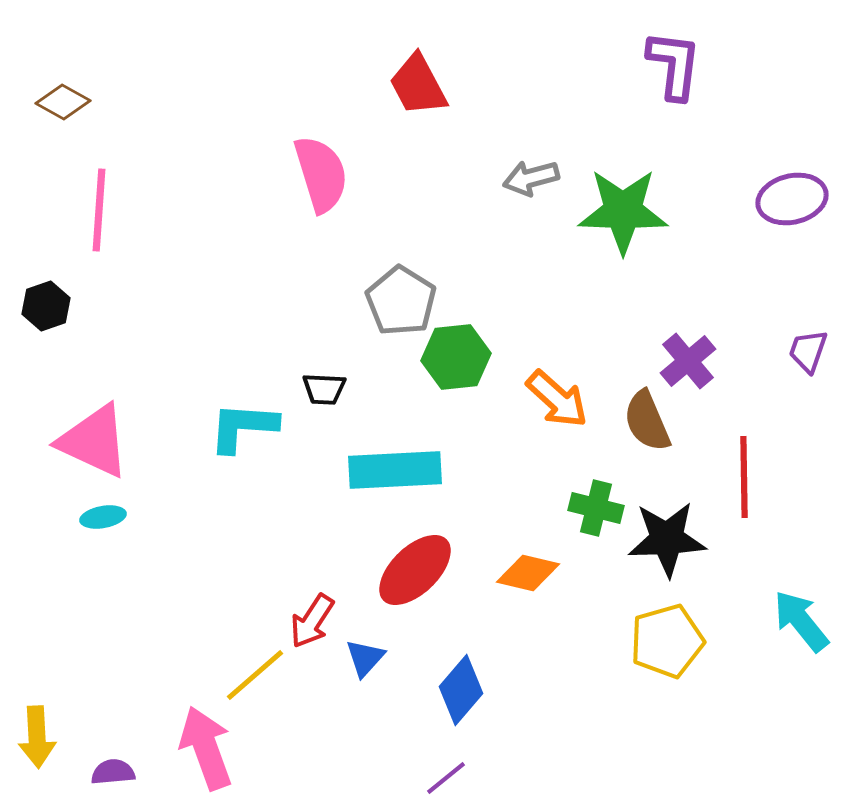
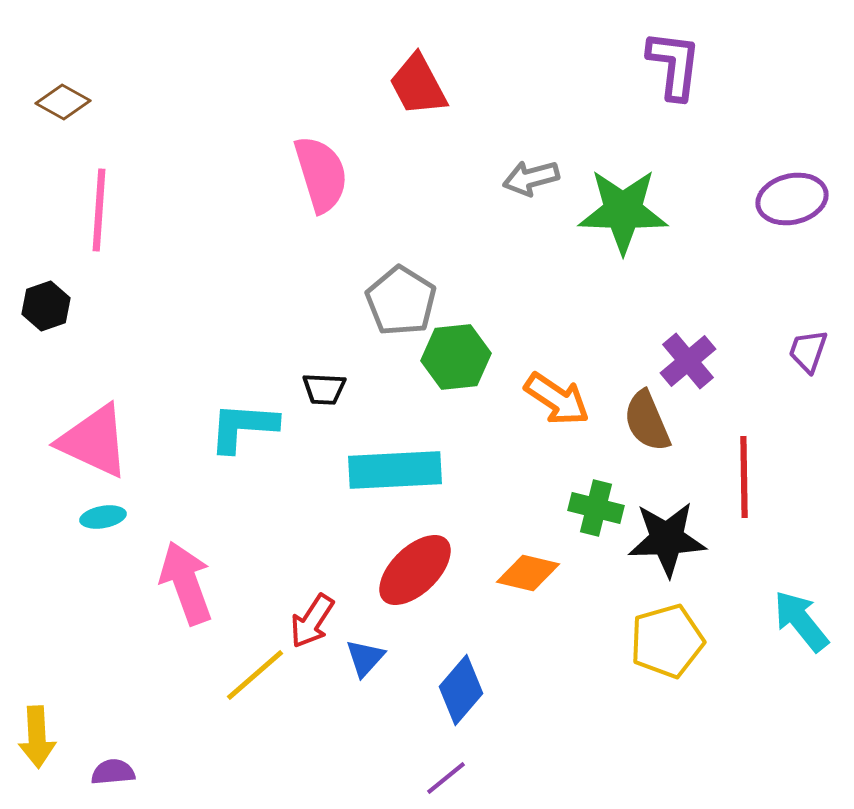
orange arrow: rotated 8 degrees counterclockwise
pink arrow: moved 20 px left, 165 px up
